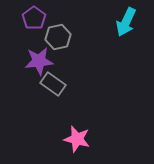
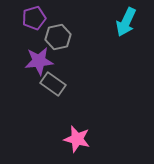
purple pentagon: rotated 20 degrees clockwise
